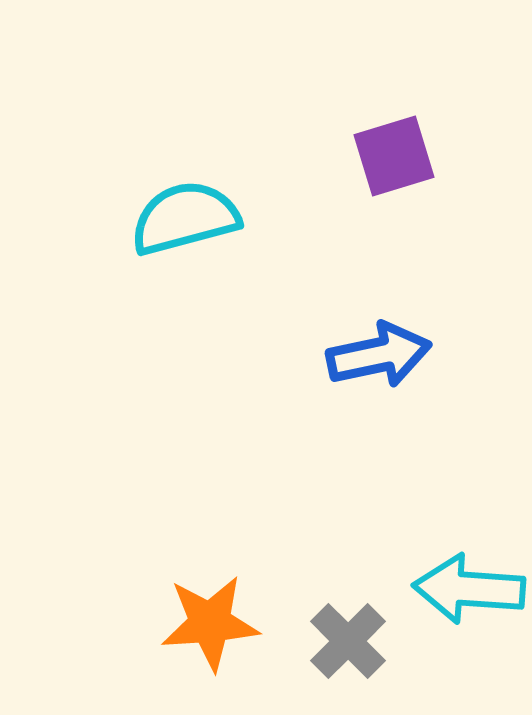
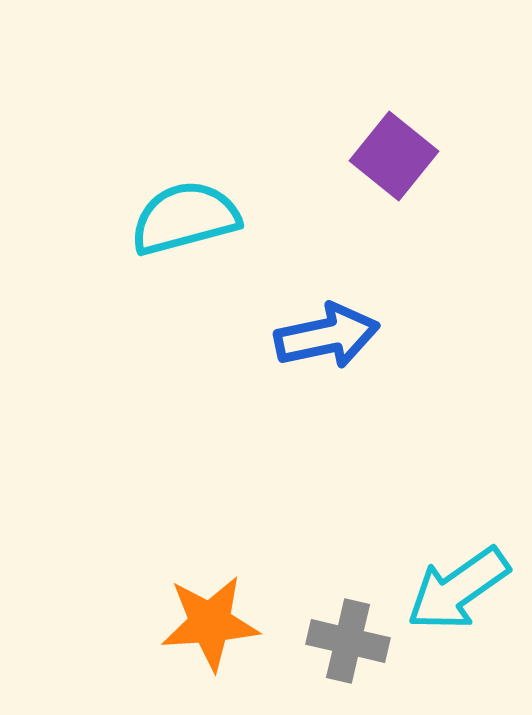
purple square: rotated 34 degrees counterclockwise
blue arrow: moved 52 px left, 19 px up
cyan arrow: moved 11 px left; rotated 39 degrees counterclockwise
gray cross: rotated 32 degrees counterclockwise
